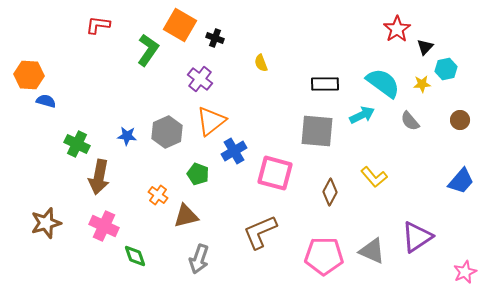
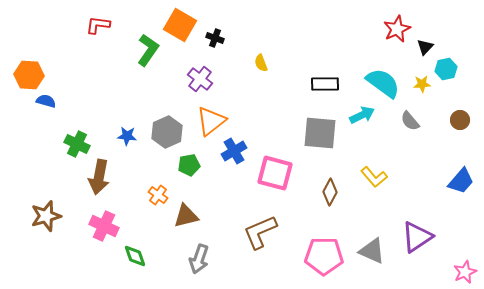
red star: rotated 8 degrees clockwise
gray square: moved 3 px right, 2 px down
green pentagon: moved 9 px left, 9 px up; rotated 30 degrees counterclockwise
brown star: moved 7 px up
